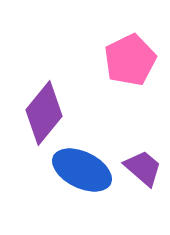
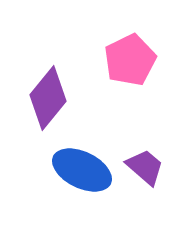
purple diamond: moved 4 px right, 15 px up
purple trapezoid: moved 2 px right, 1 px up
